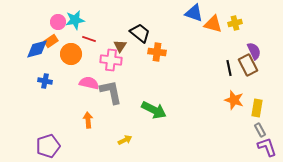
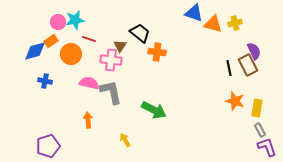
blue diamond: moved 2 px left, 2 px down
orange star: moved 1 px right, 1 px down
yellow arrow: rotated 96 degrees counterclockwise
